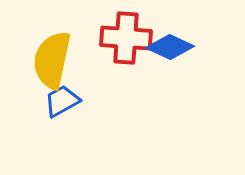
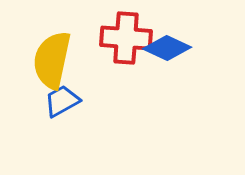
blue diamond: moved 3 px left, 1 px down
